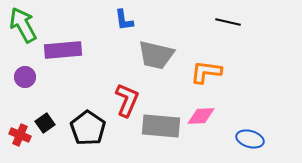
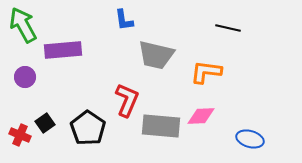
black line: moved 6 px down
